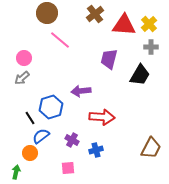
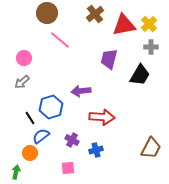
red triangle: rotated 15 degrees counterclockwise
gray arrow: moved 4 px down
